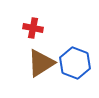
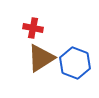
brown triangle: moved 5 px up
